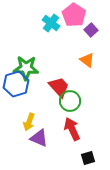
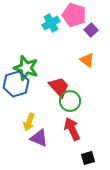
pink pentagon: rotated 15 degrees counterclockwise
cyan cross: rotated 24 degrees clockwise
green star: rotated 15 degrees clockwise
